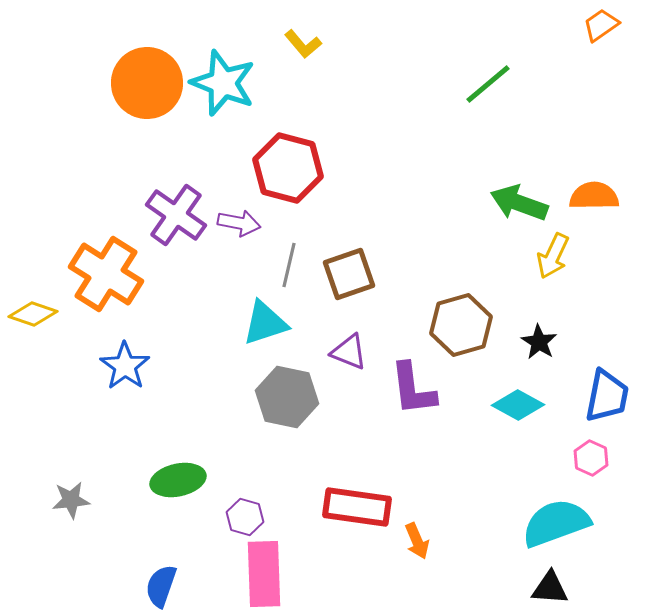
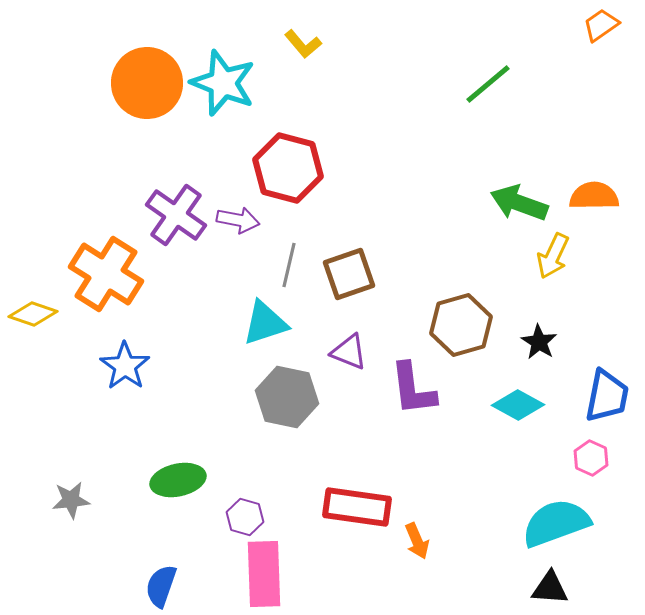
purple arrow: moved 1 px left, 3 px up
